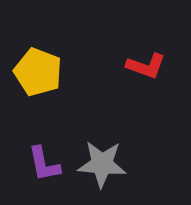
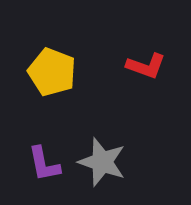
yellow pentagon: moved 14 px right
gray star: moved 2 px up; rotated 15 degrees clockwise
